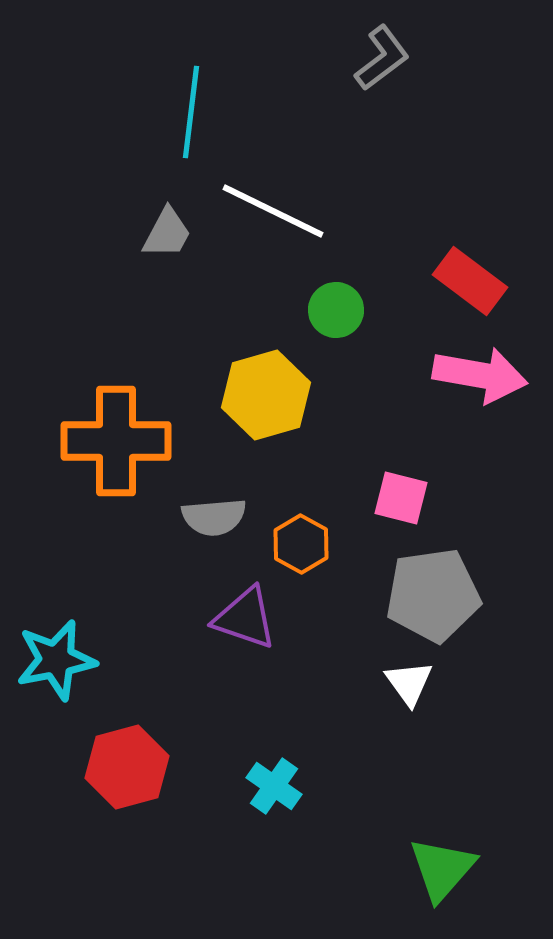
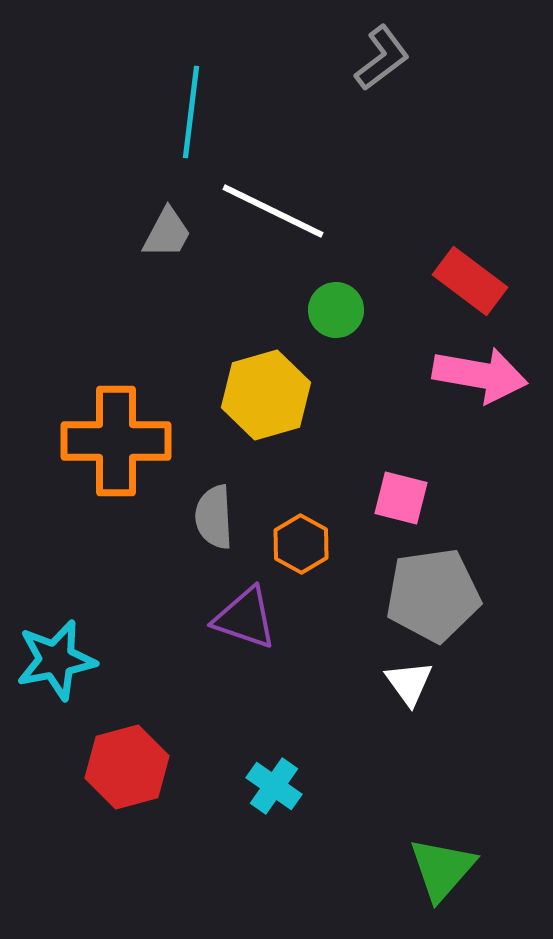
gray semicircle: rotated 92 degrees clockwise
